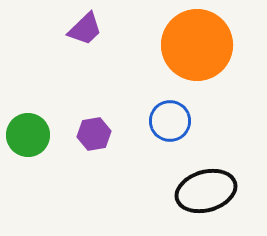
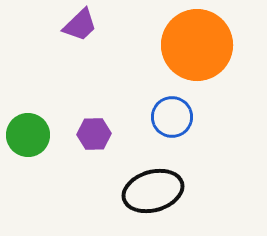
purple trapezoid: moved 5 px left, 4 px up
blue circle: moved 2 px right, 4 px up
purple hexagon: rotated 8 degrees clockwise
black ellipse: moved 53 px left
